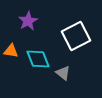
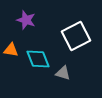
purple star: moved 2 px left, 1 px up; rotated 24 degrees counterclockwise
orange triangle: moved 1 px up
gray triangle: rotated 21 degrees counterclockwise
